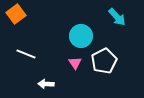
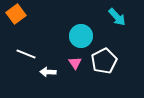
white arrow: moved 2 px right, 12 px up
